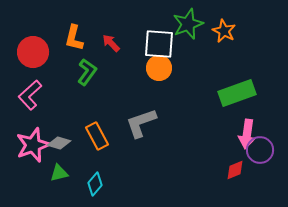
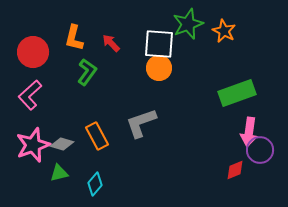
pink arrow: moved 2 px right, 2 px up
gray diamond: moved 3 px right, 1 px down
